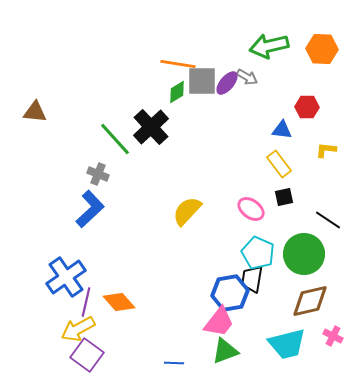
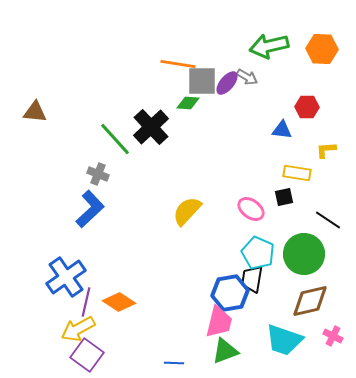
green diamond: moved 11 px right, 11 px down; rotated 35 degrees clockwise
yellow L-shape: rotated 10 degrees counterclockwise
yellow rectangle: moved 18 px right, 9 px down; rotated 44 degrees counterclockwise
orange diamond: rotated 16 degrees counterclockwise
pink trapezoid: rotated 24 degrees counterclockwise
cyan trapezoid: moved 3 px left, 4 px up; rotated 33 degrees clockwise
